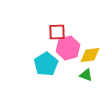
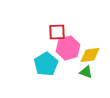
green triangle: moved 3 px up
